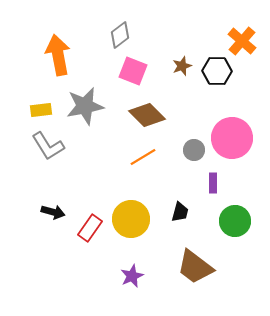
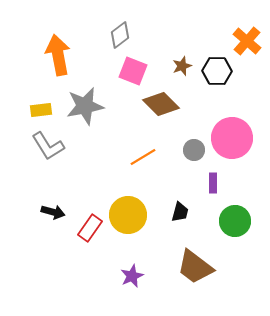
orange cross: moved 5 px right
brown diamond: moved 14 px right, 11 px up
yellow circle: moved 3 px left, 4 px up
